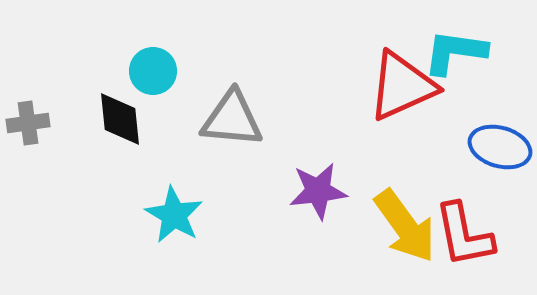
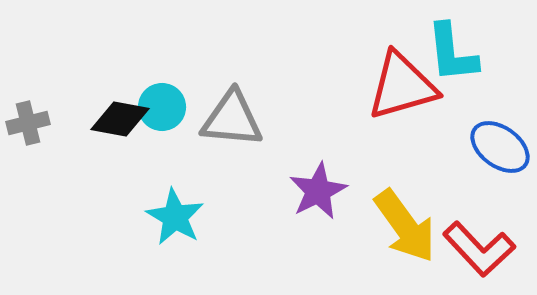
cyan L-shape: moved 3 px left, 1 px down; rotated 104 degrees counterclockwise
cyan circle: moved 9 px right, 36 px down
red triangle: rotated 8 degrees clockwise
black diamond: rotated 74 degrees counterclockwise
gray cross: rotated 6 degrees counterclockwise
blue ellipse: rotated 20 degrees clockwise
purple star: rotated 20 degrees counterclockwise
cyan star: moved 1 px right, 2 px down
red L-shape: moved 15 px right, 14 px down; rotated 32 degrees counterclockwise
